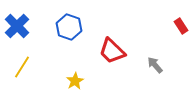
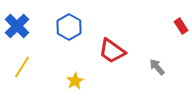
blue hexagon: rotated 10 degrees clockwise
red trapezoid: rotated 8 degrees counterclockwise
gray arrow: moved 2 px right, 2 px down
